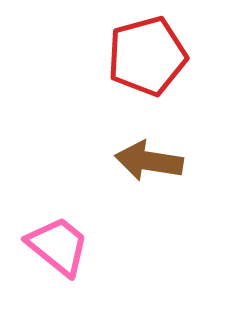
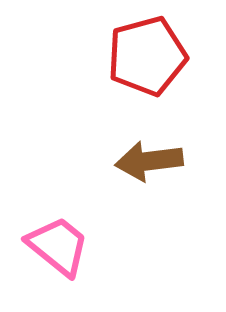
brown arrow: rotated 16 degrees counterclockwise
